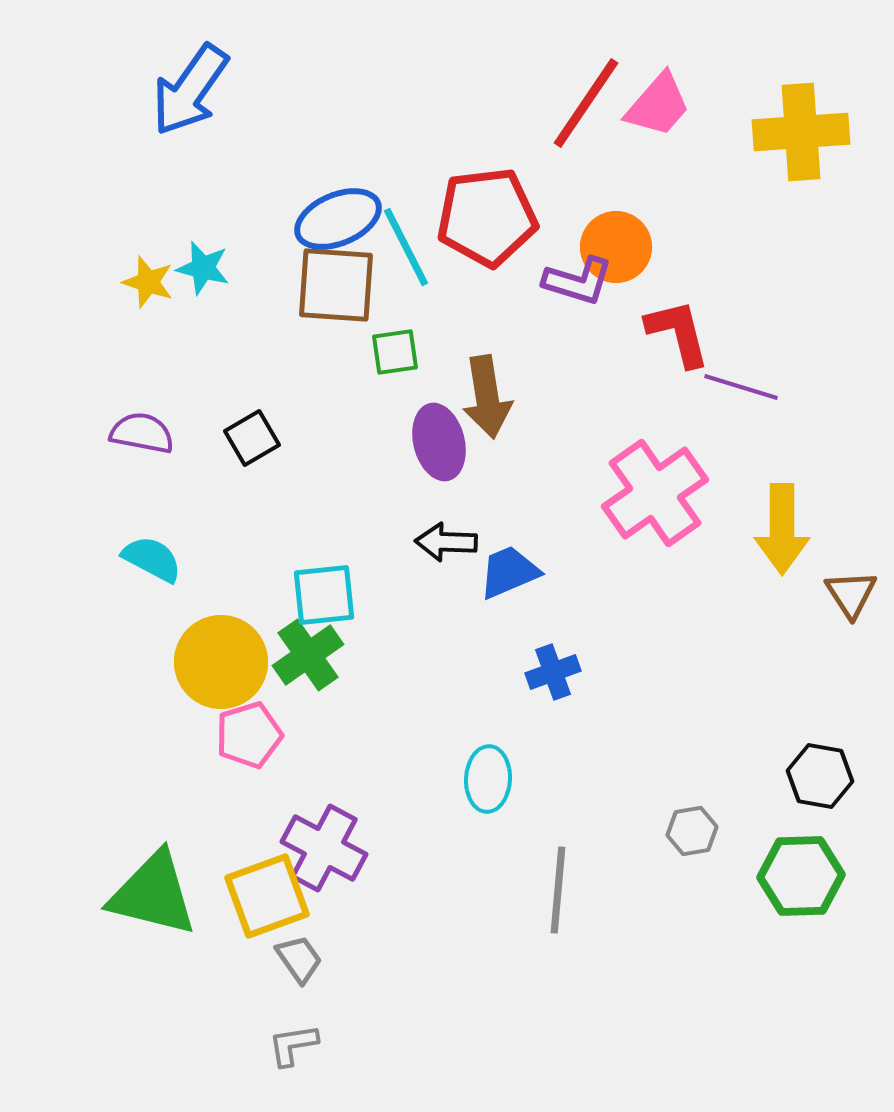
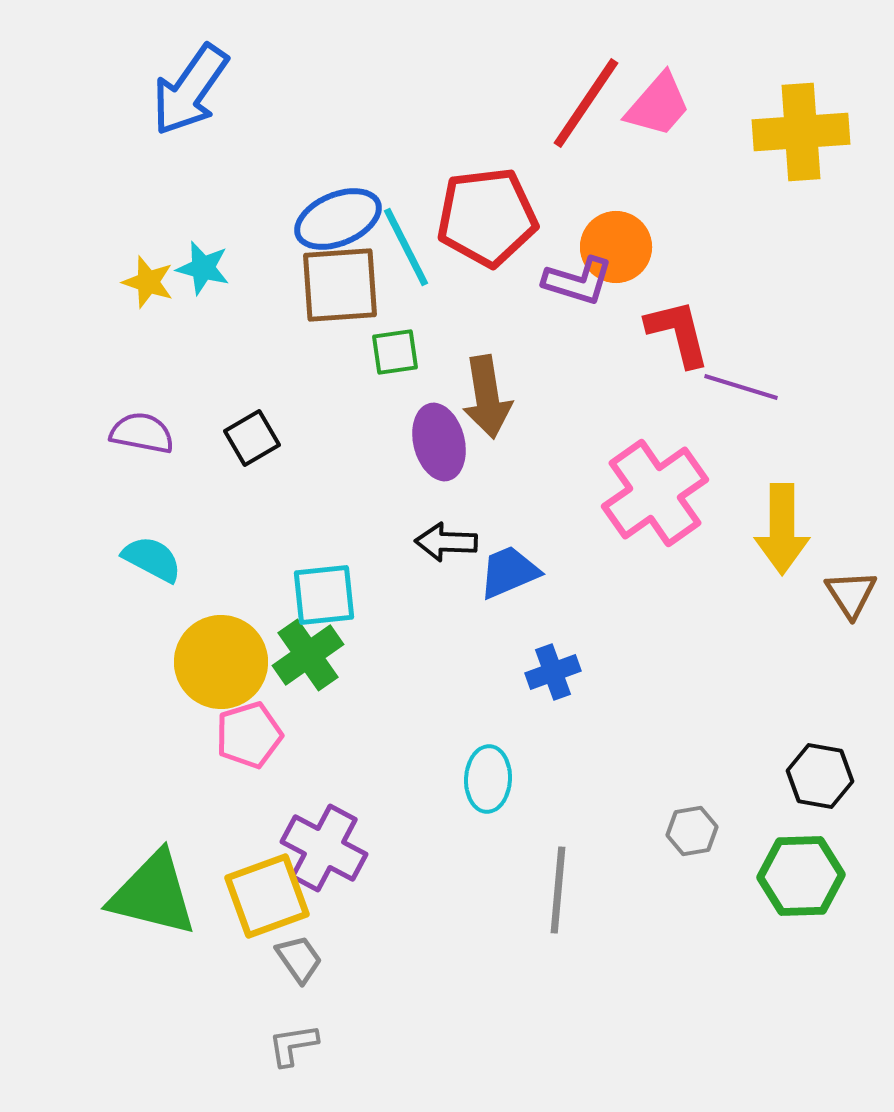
brown square: moved 4 px right; rotated 8 degrees counterclockwise
